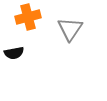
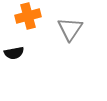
orange cross: moved 1 px up
